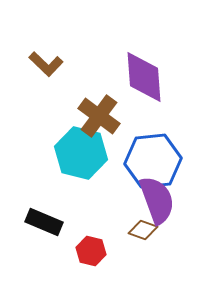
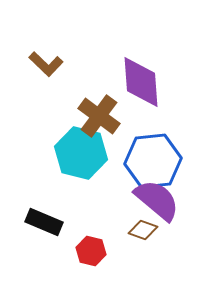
purple diamond: moved 3 px left, 5 px down
purple semicircle: rotated 30 degrees counterclockwise
